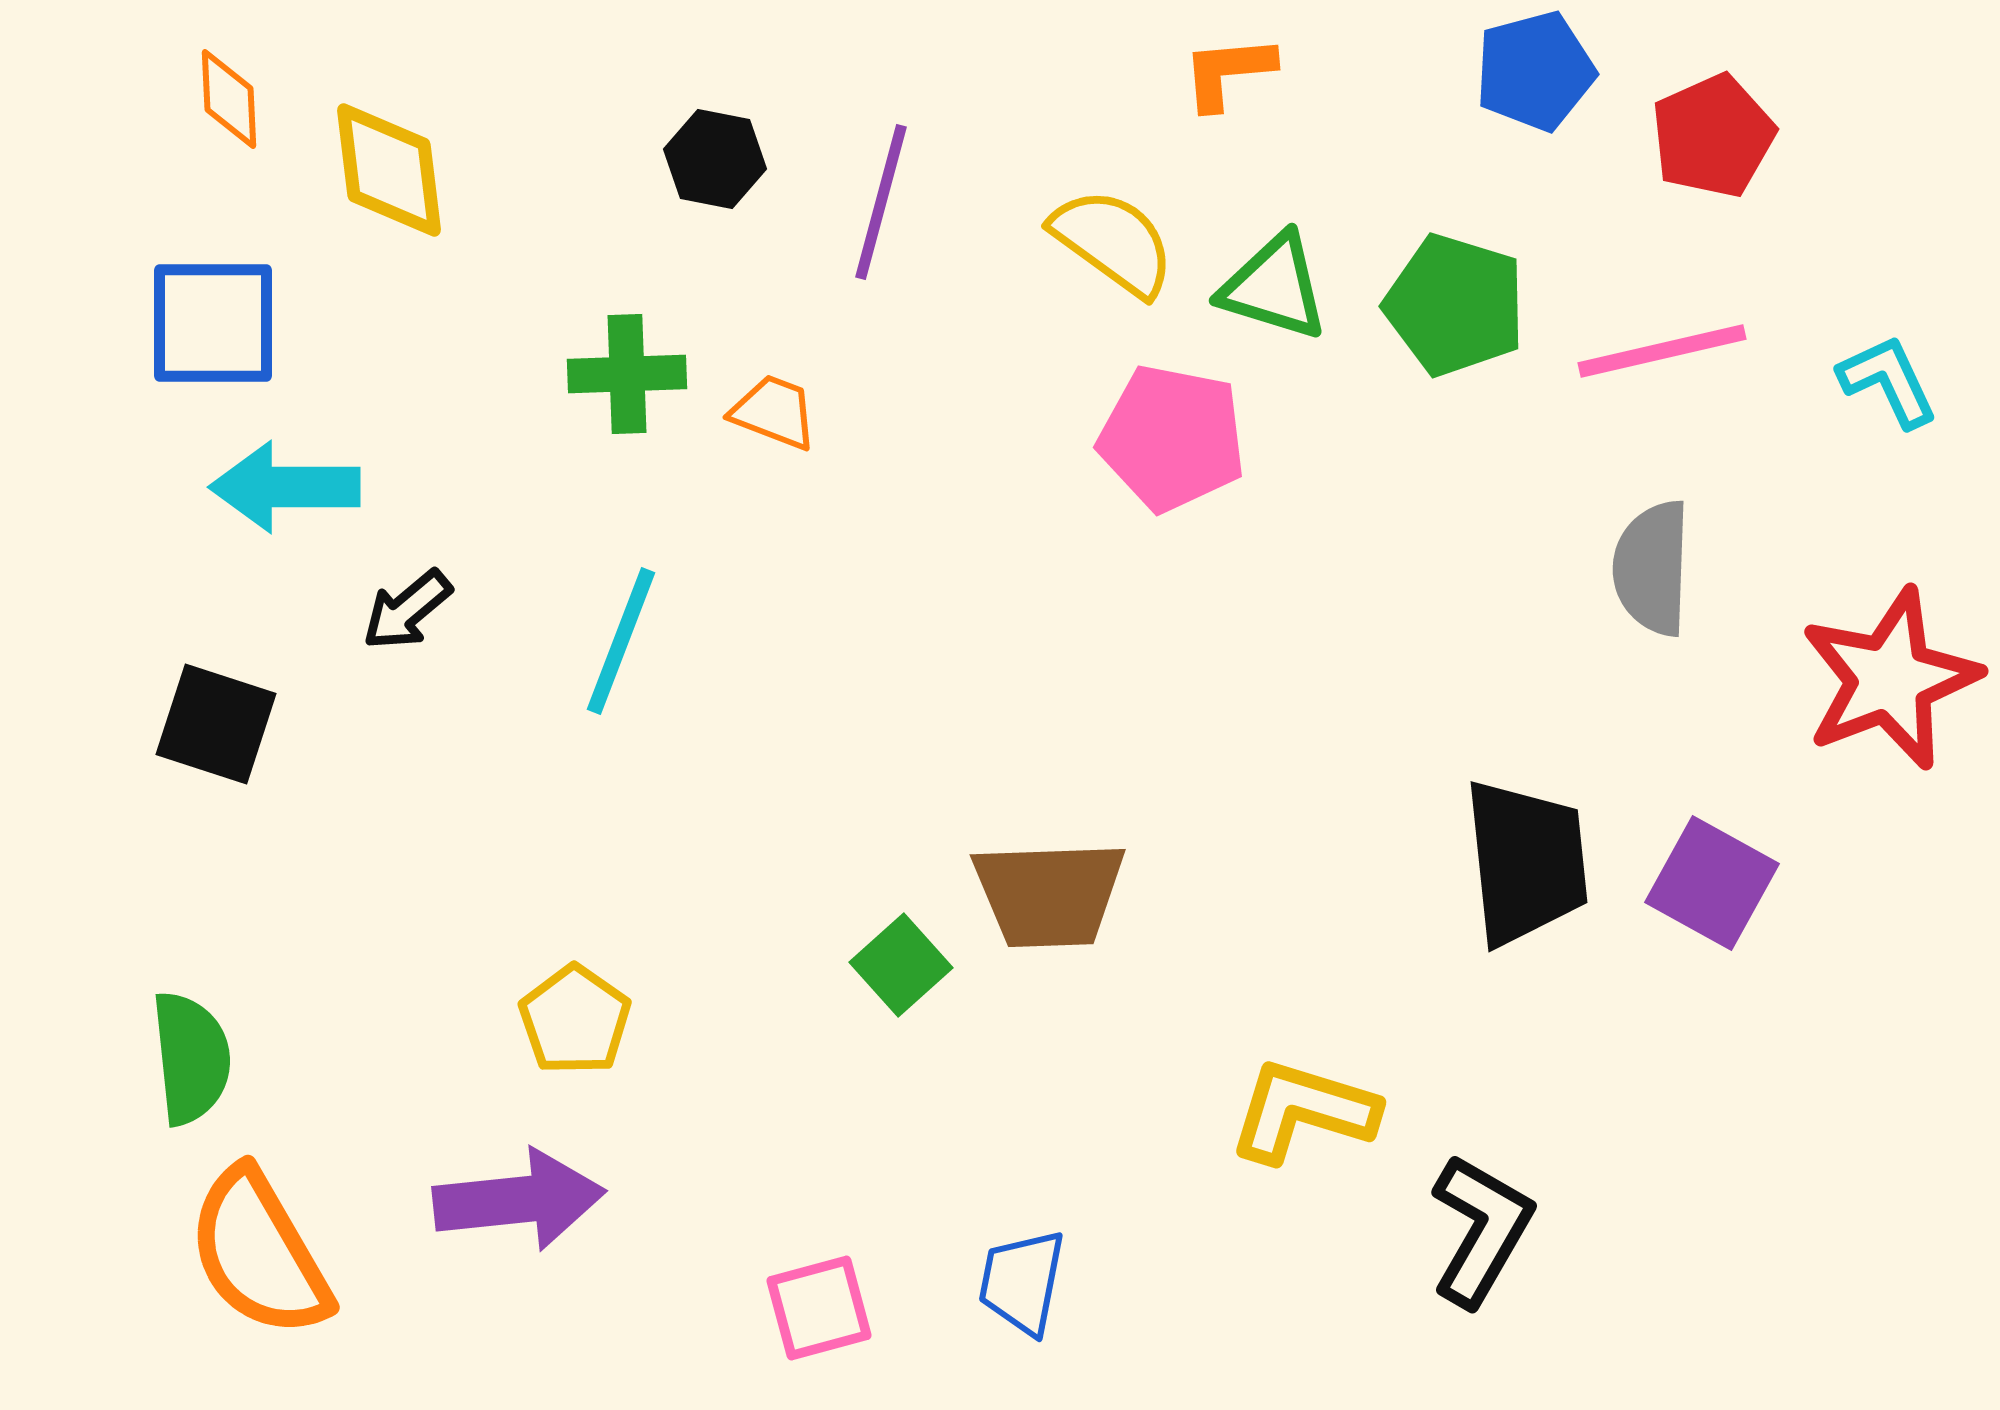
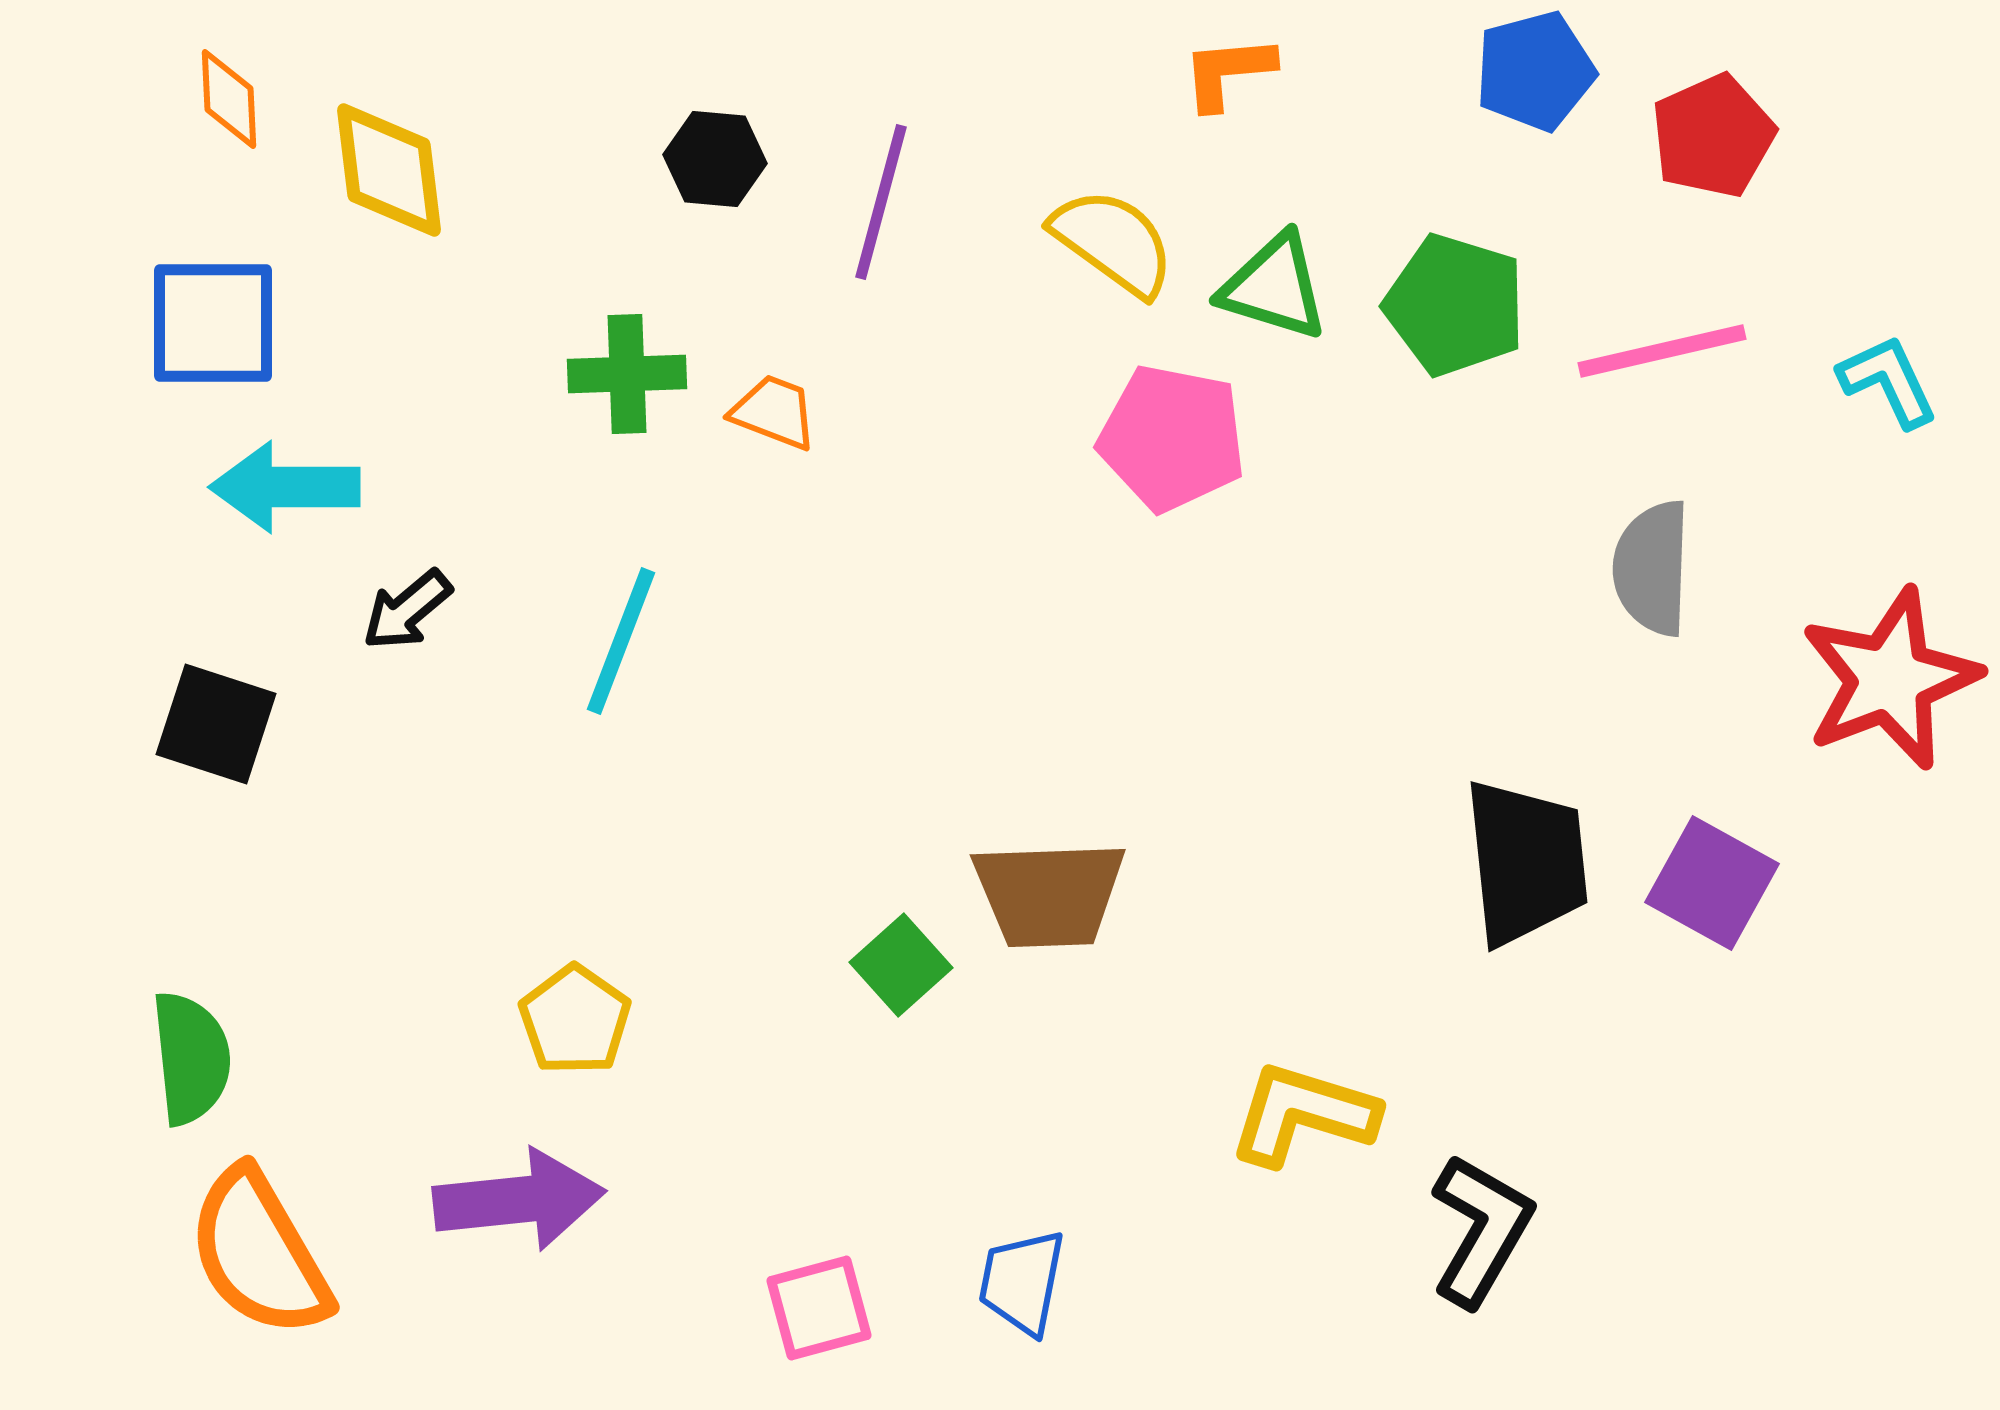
black hexagon: rotated 6 degrees counterclockwise
yellow L-shape: moved 3 px down
